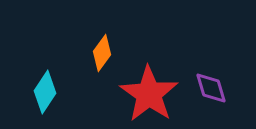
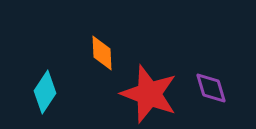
orange diamond: rotated 39 degrees counterclockwise
red star: rotated 14 degrees counterclockwise
